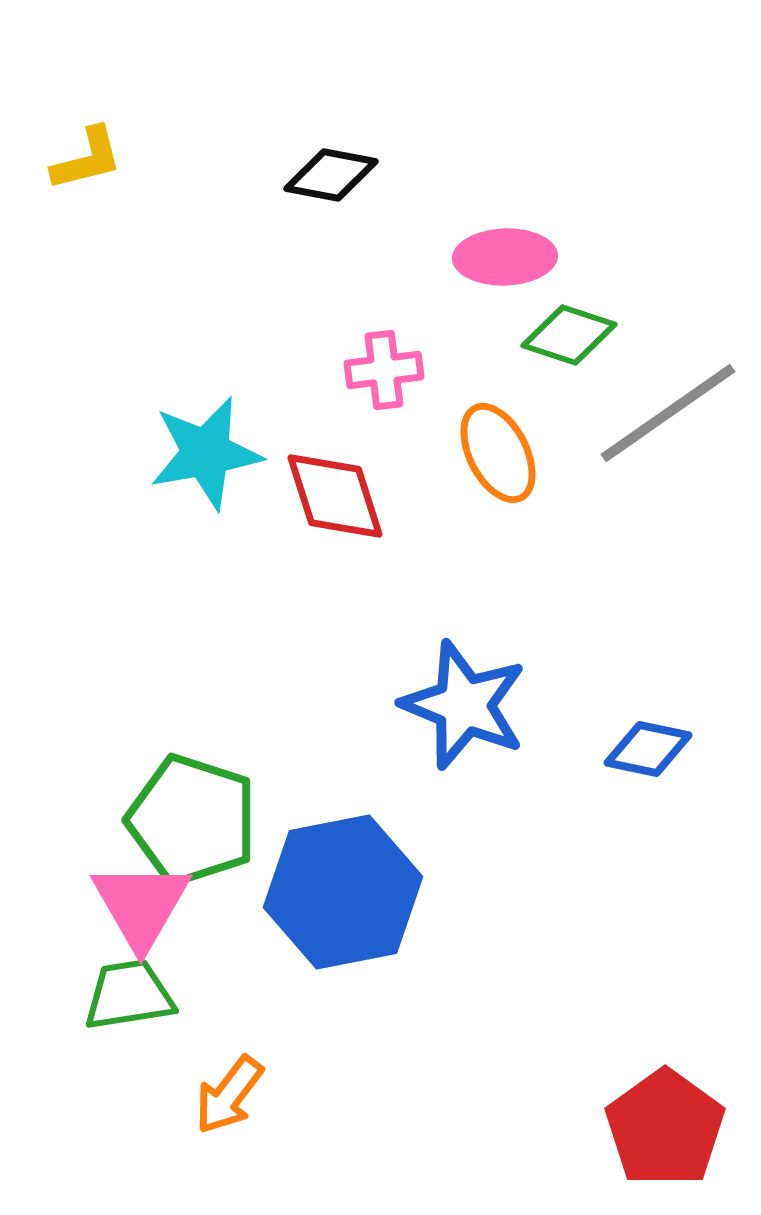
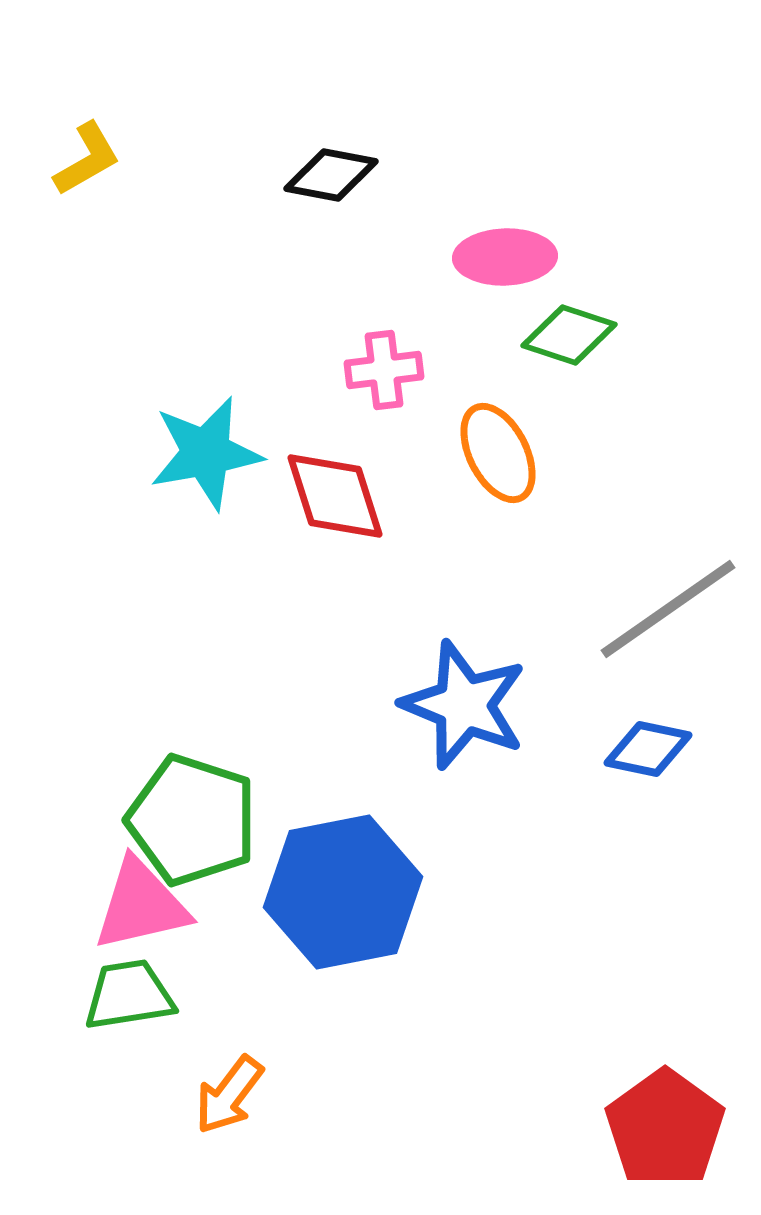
yellow L-shape: rotated 16 degrees counterclockwise
gray line: moved 196 px down
pink triangle: rotated 47 degrees clockwise
